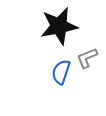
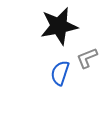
blue semicircle: moved 1 px left, 1 px down
